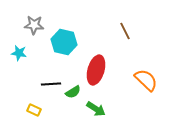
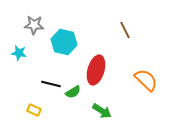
brown line: moved 1 px up
black line: rotated 18 degrees clockwise
green arrow: moved 6 px right, 2 px down
